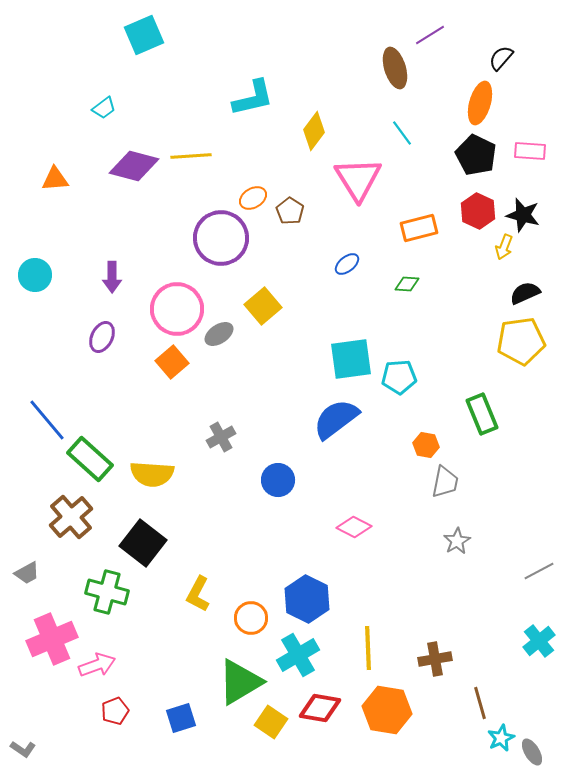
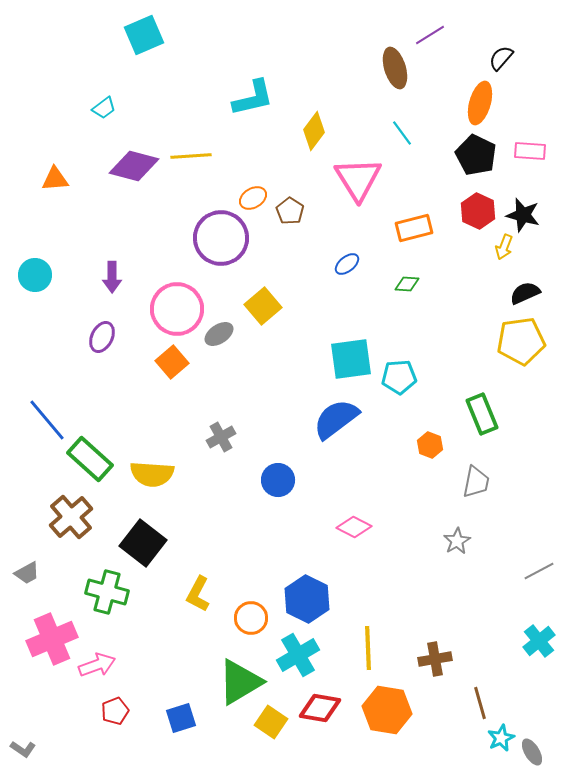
orange rectangle at (419, 228): moved 5 px left
orange hexagon at (426, 445): moved 4 px right; rotated 10 degrees clockwise
gray trapezoid at (445, 482): moved 31 px right
